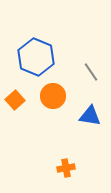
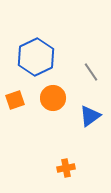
blue hexagon: rotated 12 degrees clockwise
orange circle: moved 2 px down
orange square: rotated 24 degrees clockwise
blue triangle: rotated 45 degrees counterclockwise
